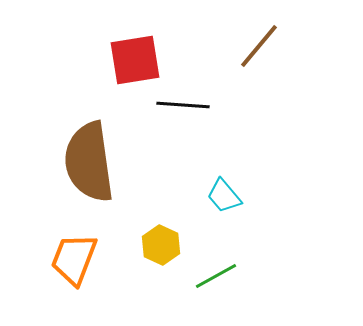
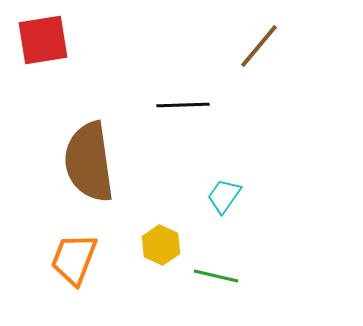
red square: moved 92 px left, 20 px up
black line: rotated 6 degrees counterclockwise
cyan trapezoid: rotated 75 degrees clockwise
green line: rotated 42 degrees clockwise
